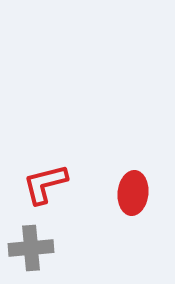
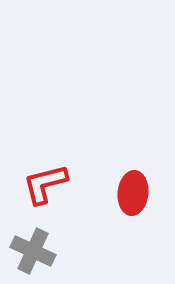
gray cross: moved 2 px right, 3 px down; rotated 30 degrees clockwise
